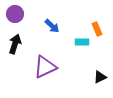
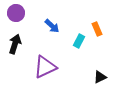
purple circle: moved 1 px right, 1 px up
cyan rectangle: moved 3 px left, 1 px up; rotated 64 degrees counterclockwise
